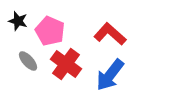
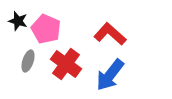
pink pentagon: moved 4 px left, 2 px up
gray ellipse: rotated 60 degrees clockwise
